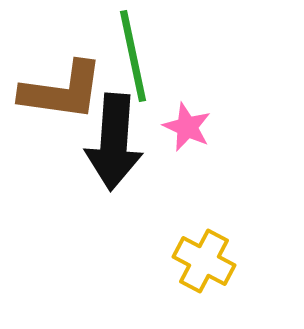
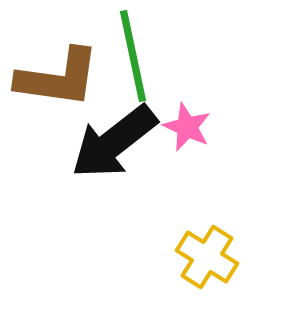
brown L-shape: moved 4 px left, 13 px up
black arrow: rotated 48 degrees clockwise
yellow cross: moved 3 px right, 4 px up; rotated 4 degrees clockwise
